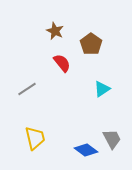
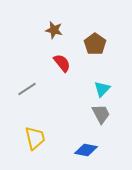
brown star: moved 1 px left, 1 px up; rotated 12 degrees counterclockwise
brown pentagon: moved 4 px right
cyan triangle: rotated 12 degrees counterclockwise
gray trapezoid: moved 11 px left, 25 px up
blue diamond: rotated 25 degrees counterclockwise
